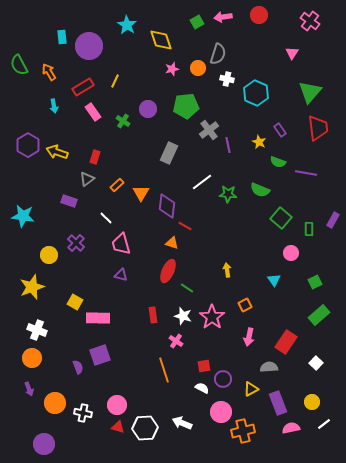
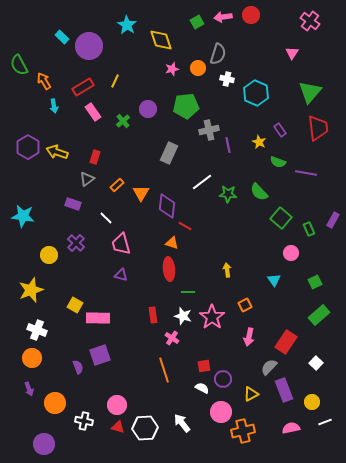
red circle at (259, 15): moved 8 px left
cyan rectangle at (62, 37): rotated 40 degrees counterclockwise
orange arrow at (49, 72): moved 5 px left, 9 px down
green cross at (123, 121): rotated 16 degrees clockwise
gray cross at (209, 130): rotated 24 degrees clockwise
purple hexagon at (28, 145): moved 2 px down
green semicircle at (260, 190): moved 1 px left, 2 px down; rotated 24 degrees clockwise
purple rectangle at (69, 201): moved 4 px right, 3 px down
green rectangle at (309, 229): rotated 24 degrees counterclockwise
red ellipse at (168, 271): moved 1 px right, 2 px up; rotated 30 degrees counterclockwise
yellow star at (32, 287): moved 1 px left, 3 px down
green line at (187, 288): moved 1 px right, 4 px down; rotated 32 degrees counterclockwise
yellow square at (75, 302): moved 3 px down
pink cross at (176, 341): moved 4 px left, 3 px up
gray semicircle at (269, 367): rotated 42 degrees counterclockwise
yellow triangle at (251, 389): moved 5 px down
purple rectangle at (278, 403): moved 6 px right, 13 px up
white cross at (83, 413): moved 1 px right, 8 px down
white arrow at (182, 423): rotated 30 degrees clockwise
white line at (324, 424): moved 1 px right, 2 px up; rotated 16 degrees clockwise
